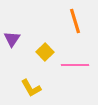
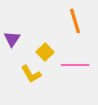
yellow L-shape: moved 14 px up
